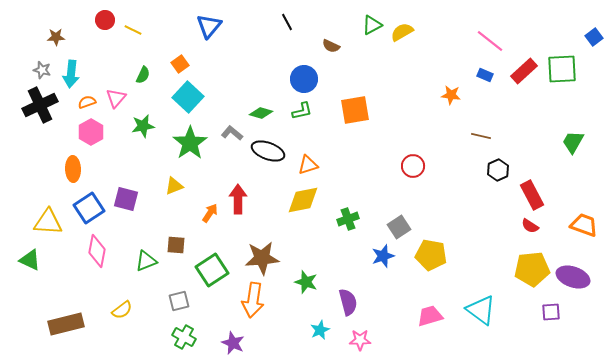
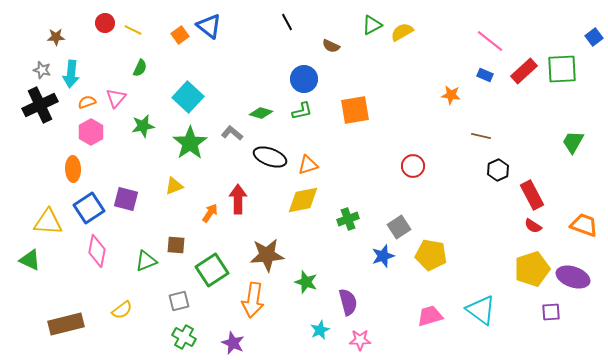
red circle at (105, 20): moved 3 px down
blue triangle at (209, 26): rotated 32 degrees counterclockwise
orange square at (180, 64): moved 29 px up
green semicircle at (143, 75): moved 3 px left, 7 px up
black ellipse at (268, 151): moved 2 px right, 6 px down
red semicircle at (530, 226): moved 3 px right
brown star at (262, 258): moved 5 px right, 3 px up
yellow pentagon at (532, 269): rotated 12 degrees counterclockwise
